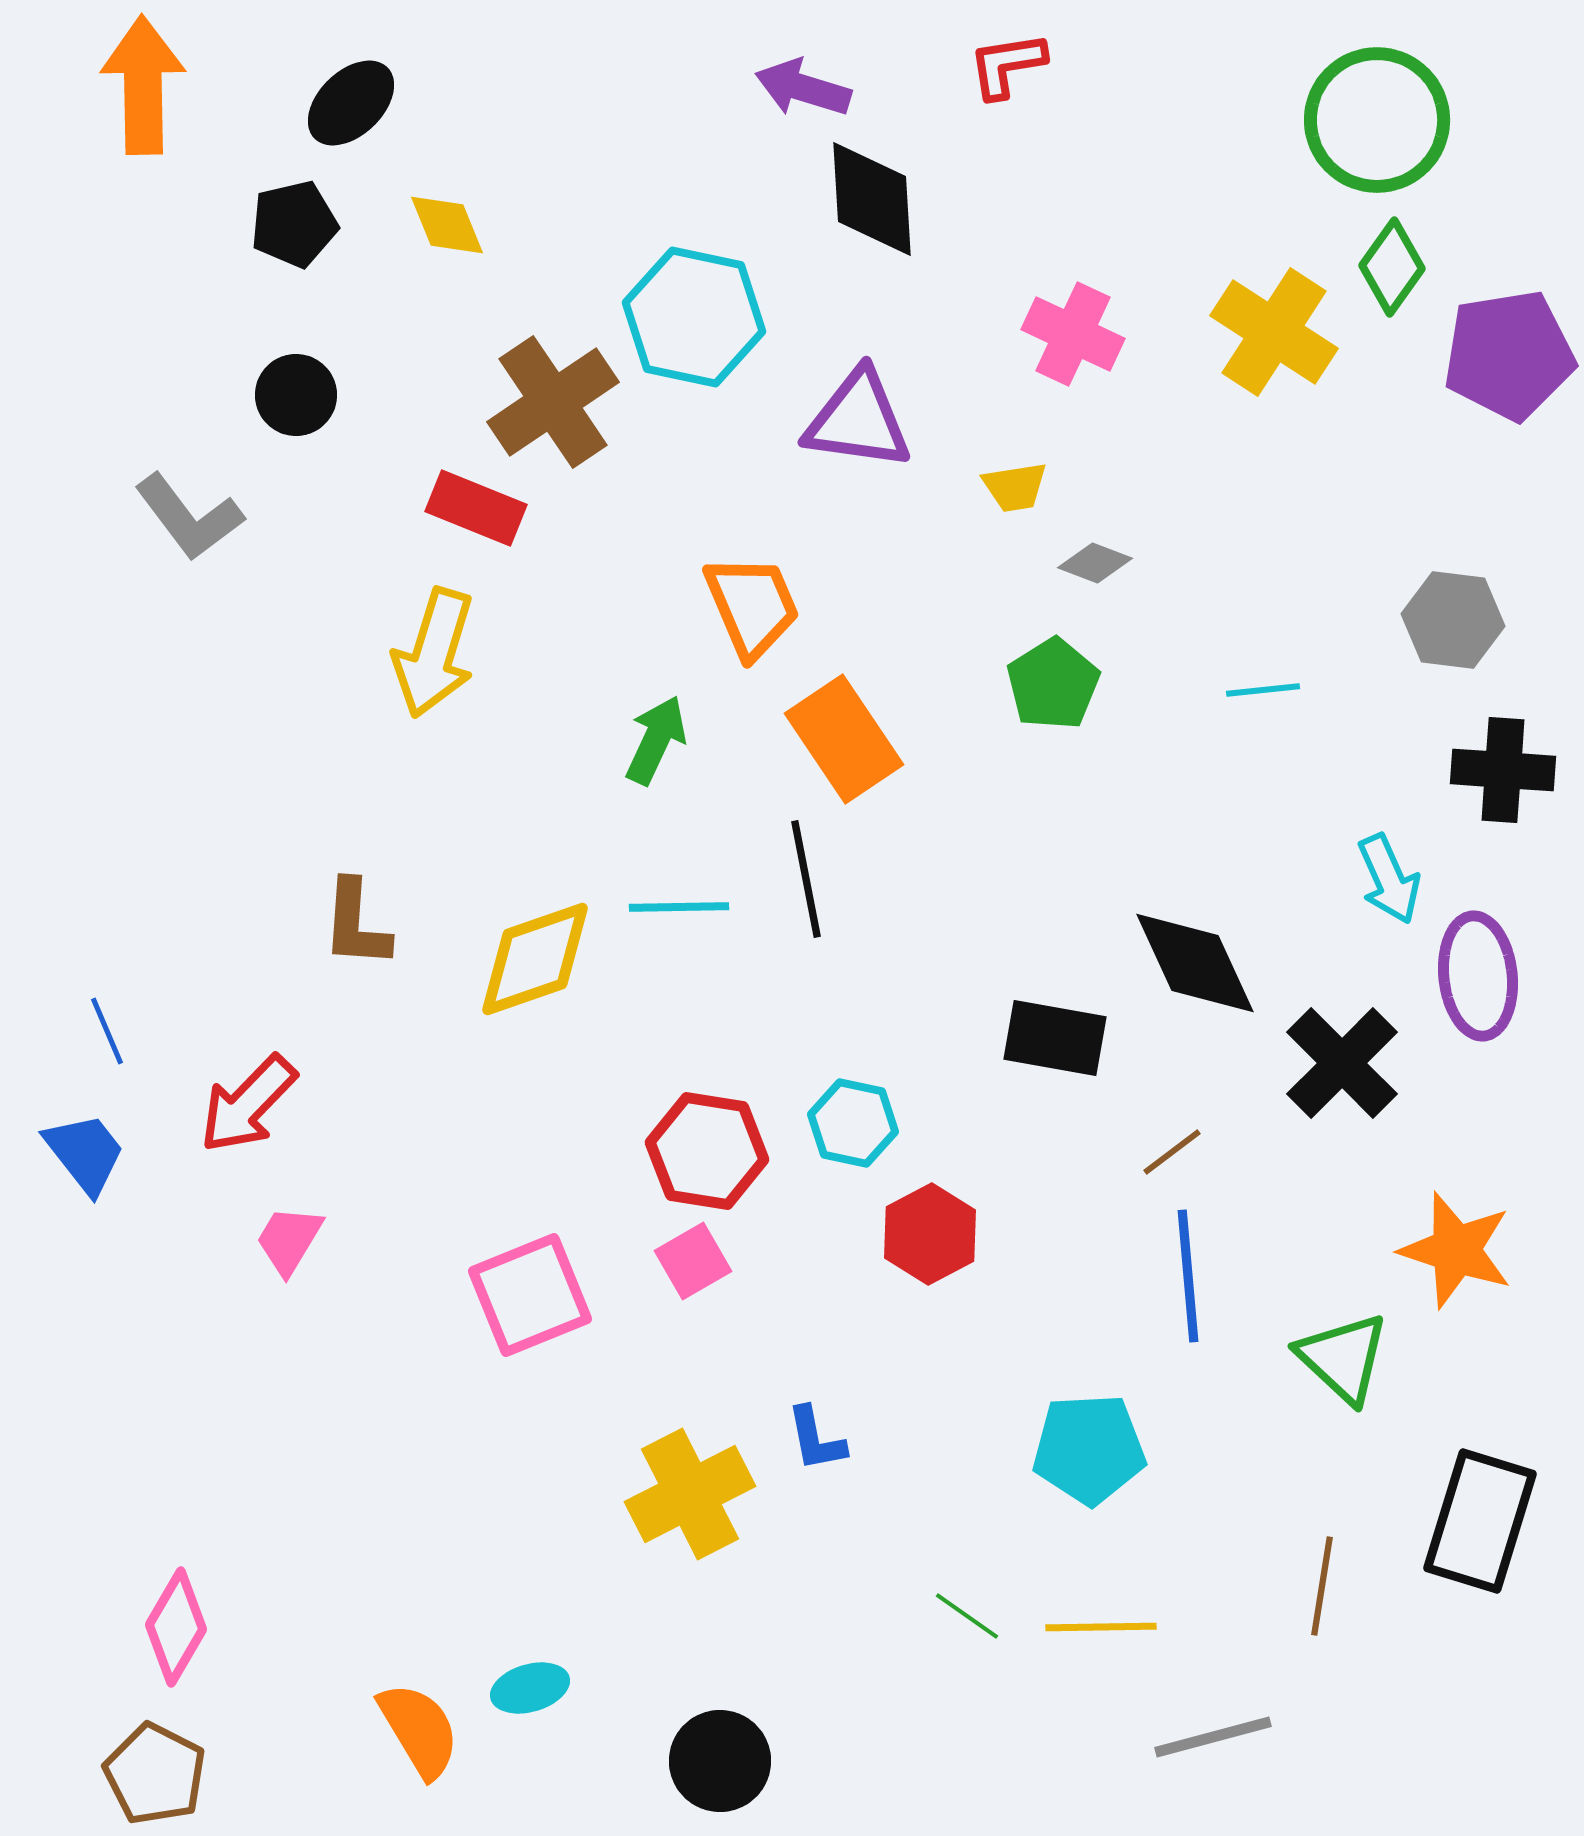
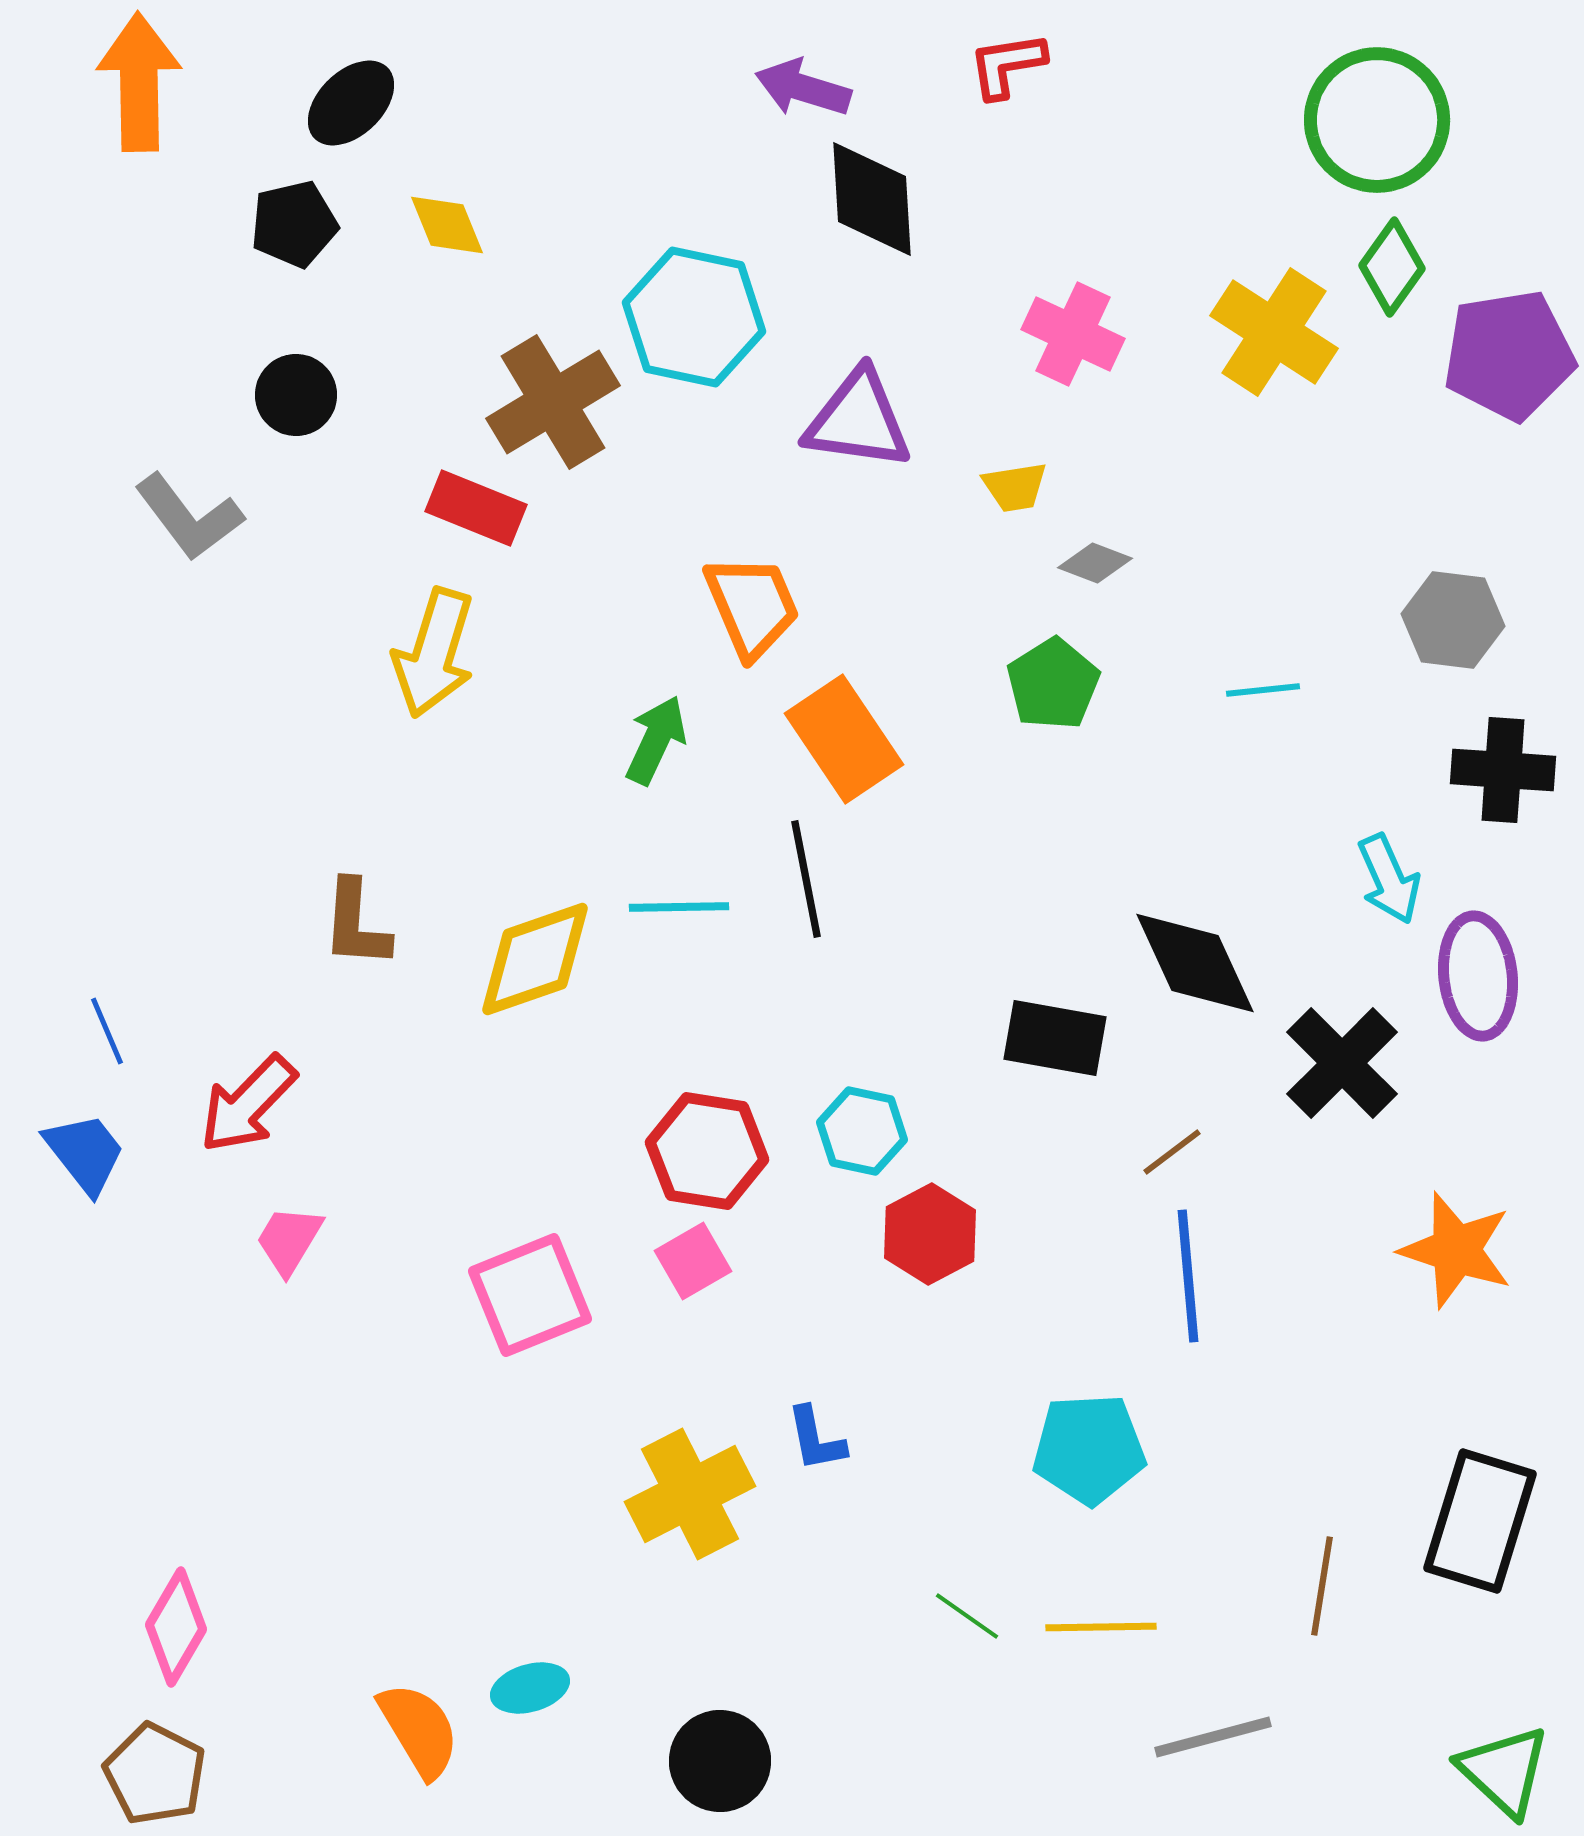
orange arrow at (143, 85): moved 4 px left, 3 px up
brown cross at (553, 402): rotated 3 degrees clockwise
cyan hexagon at (853, 1123): moved 9 px right, 8 px down
green triangle at (1343, 1358): moved 161 px right, 413 px down
